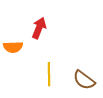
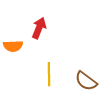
orange semicircle: moved 1 px up
brown semicircle: moved 2 px right, 1 px down
